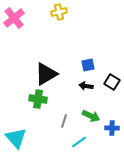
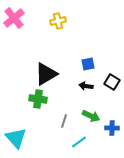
yellow cross: moved 1 px left, 9 px down
blue square: moved 1 px up
